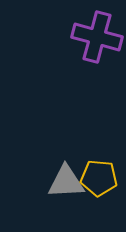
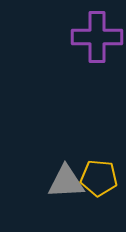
purple cross: rotated 15 degrees counterclockwise
